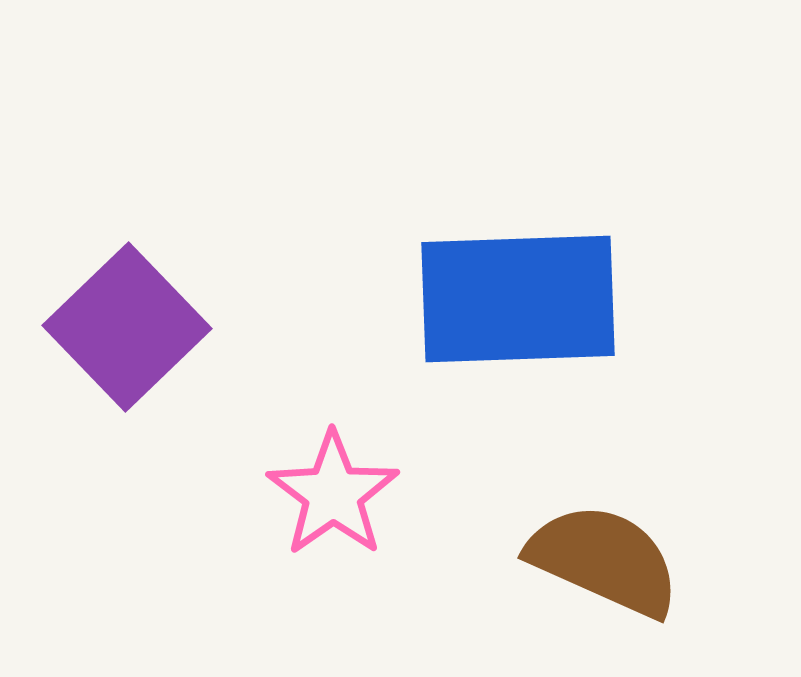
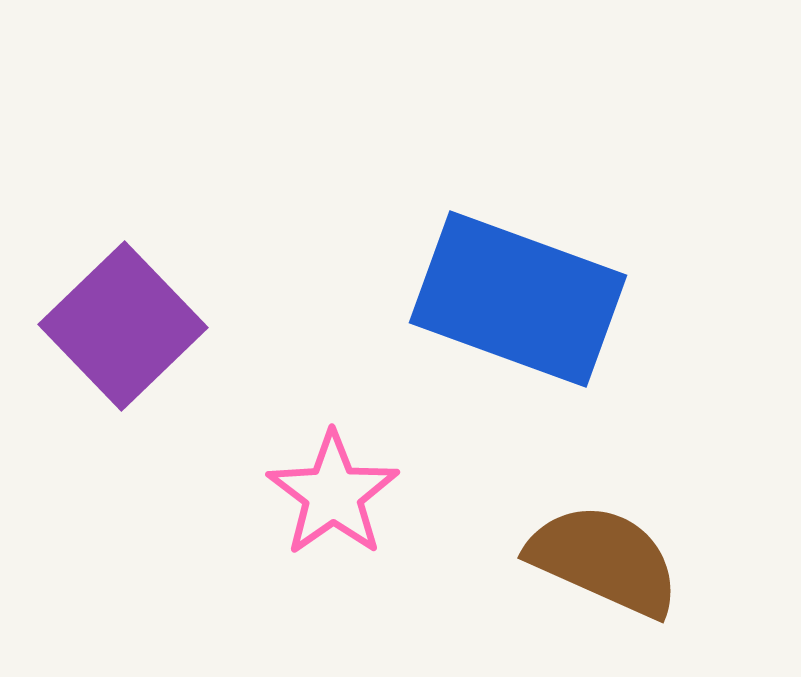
blue rectangle: rotated 22 degrees clockwise
purple square: moved 4 px left, 1 px up
